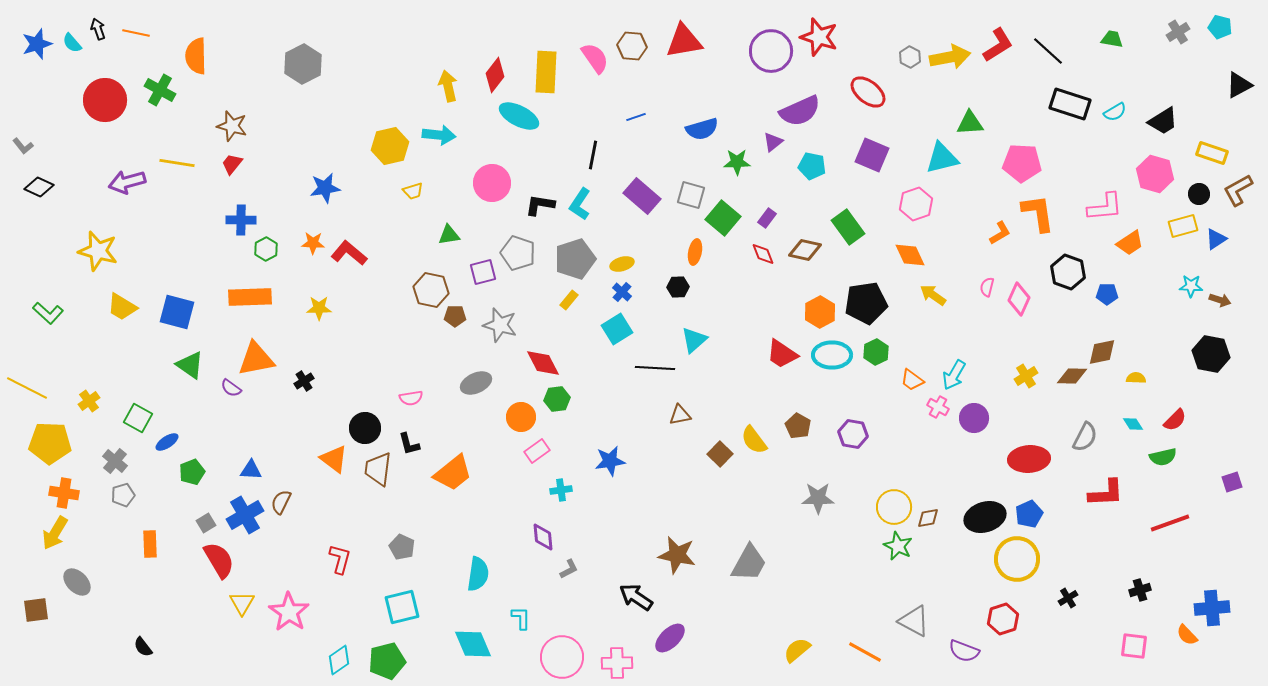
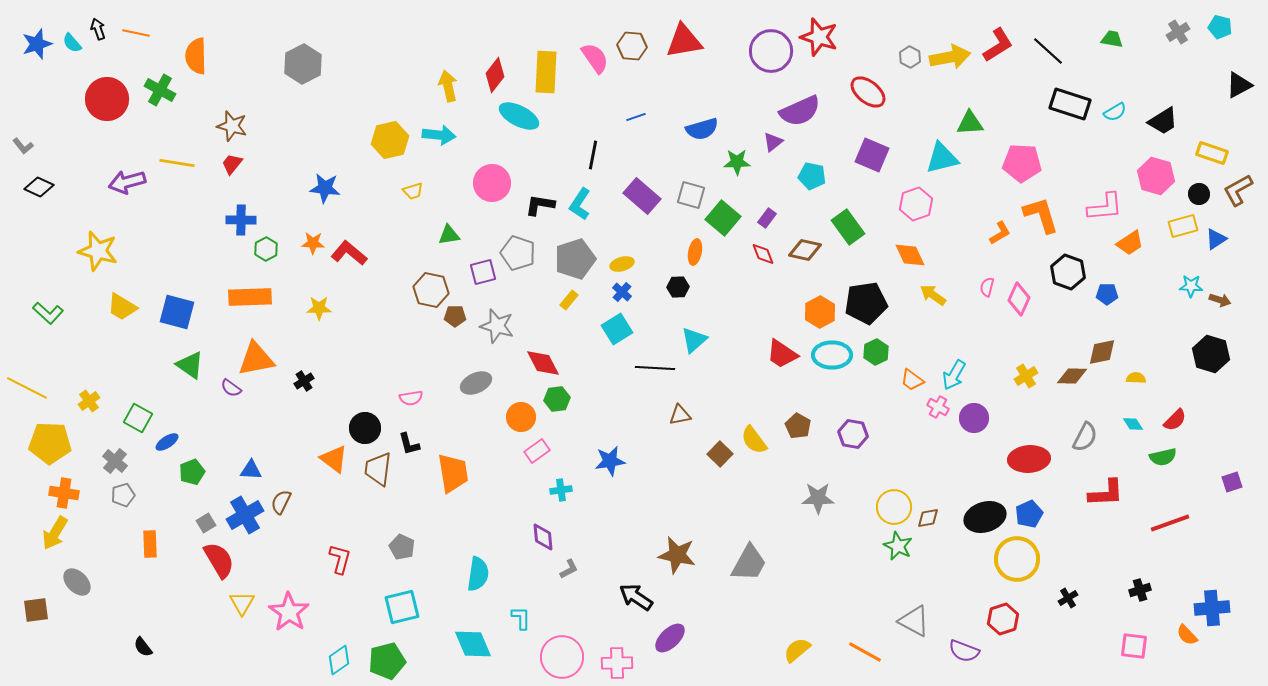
red circle at (105, 100): moved 2 px right, 1 px up
yellow hexagon at (390, 146): moved 6 px up
cyan pentagon at (812, 166): moved 10 px down
pink hexagon at (1155, 174): moved 1 px right, 2 px down
blue star at (325, 188): rotated 16 degrees clockwise
orange L-shape at (1038, 213): moved 3 px right, 2 px down; rotated 9 degrees counterclockwise
gray star at (500, 325): moved 3 px left, 1 px down
black hexagon at (1211, 354): rotated 6 degrees clockwise
orange trapezoid at (453, 473): rotated 60 degrees counterclockwise
